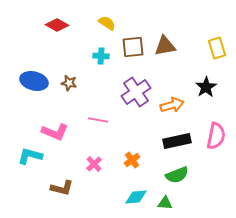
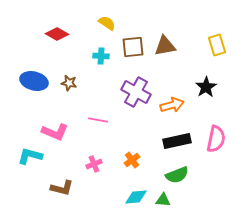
red diamond: moved 9 px down
yellow rectangle: moved 3 px up
purple cross: rotated 28 degrees counterclockwise
pink semicircle: moved 3 px down
pink cross: rotated 21 degrees clockwise
green triangle: moved 2 px left, 3 px up
